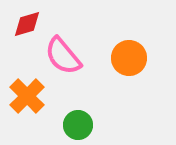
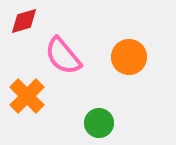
red diamond: moved 3 px left, 3 px up
orange circle: moved 1 px up
green circle: moved 21 px right, 2 px up
